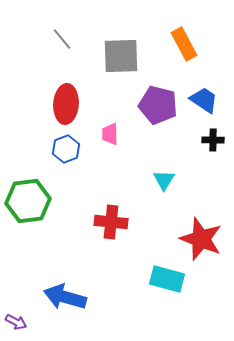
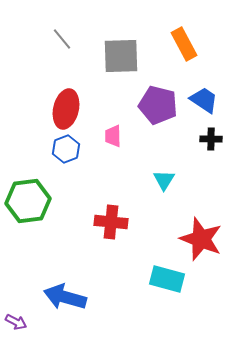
red ellipse: moved 5 px down; rotated 9 degrees clockwise
pink trapezoid: moved 3 px right, 2 px down
black cross: moved 2 px left, 1 px up
